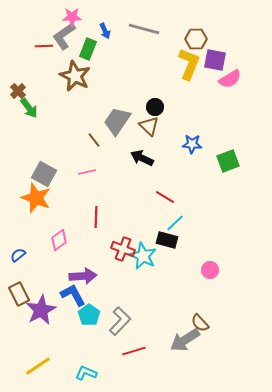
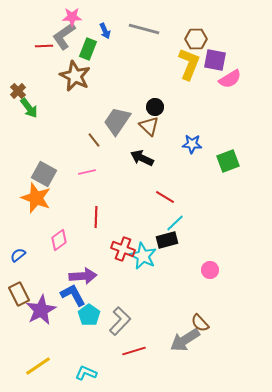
black rectangle at (167, 240): rotated 30 degrees counterclockwise
